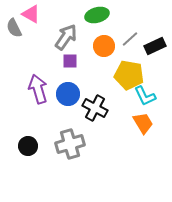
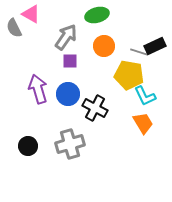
gray line: moved 9 px right, 13 px down; rotated 60 degrees clockwise
